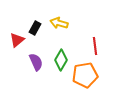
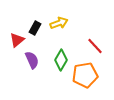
yellow arrow: rotated 144 degrees clockwise
red line: rotated 36 degrees counterclockwise
purple semicircle: moved 4 px left, 2 px up
